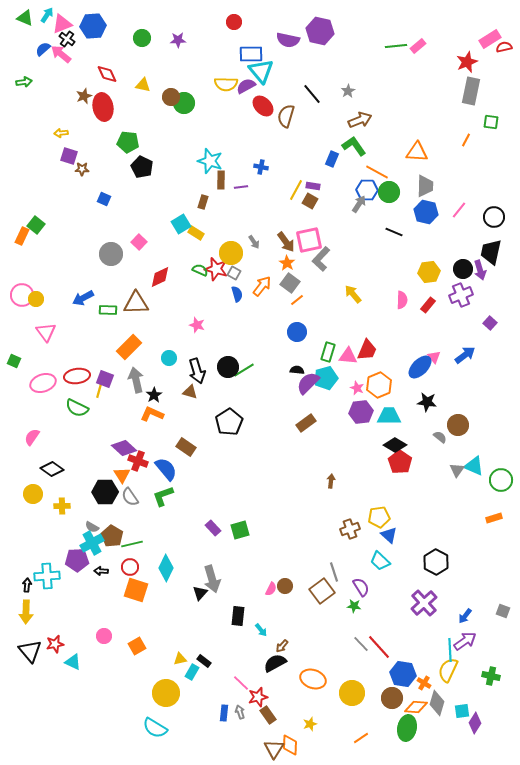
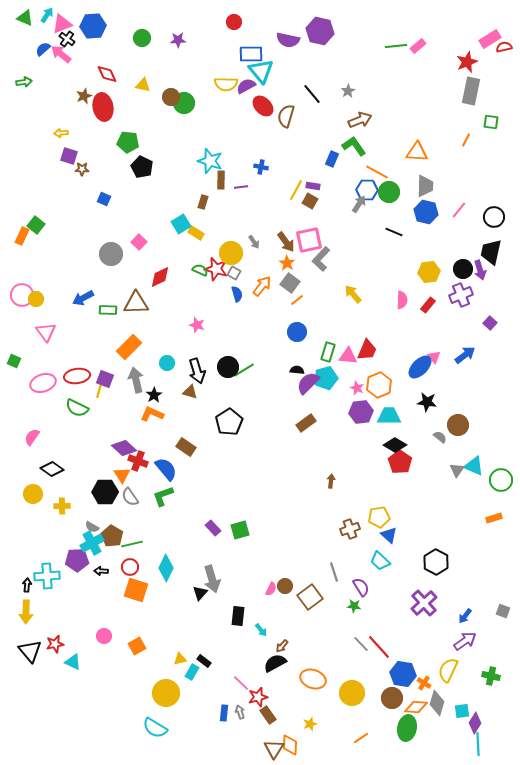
cyan circle at (169, 358): moved 2 px left, 5 px down
brown square at (322, 591): moved 12 px left, 6 px down
cyan line at (450, 650): moved 28 px right, 94 px down
